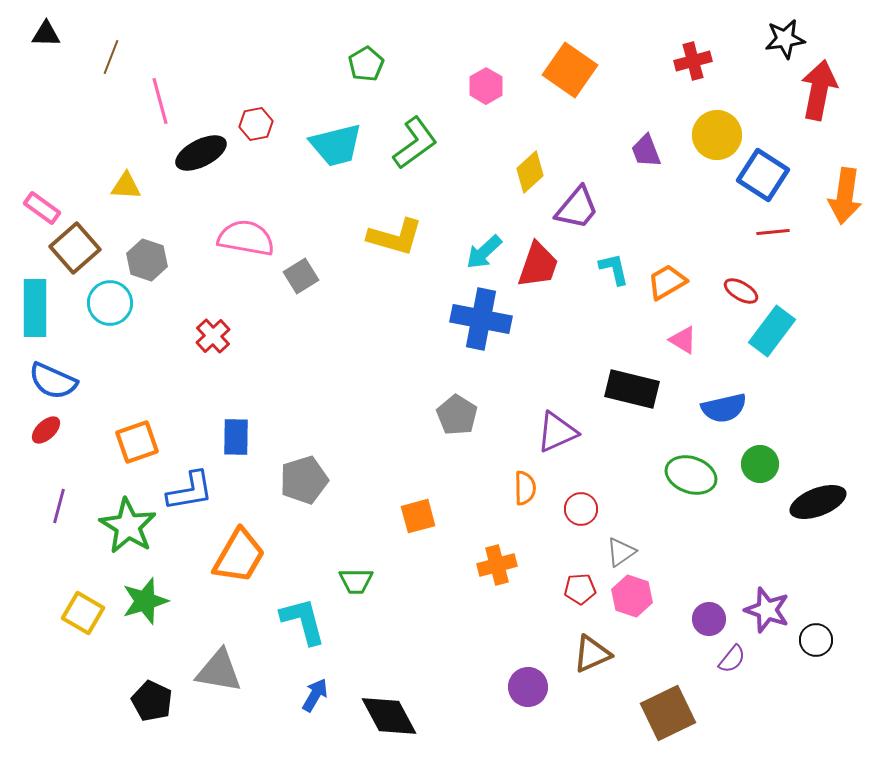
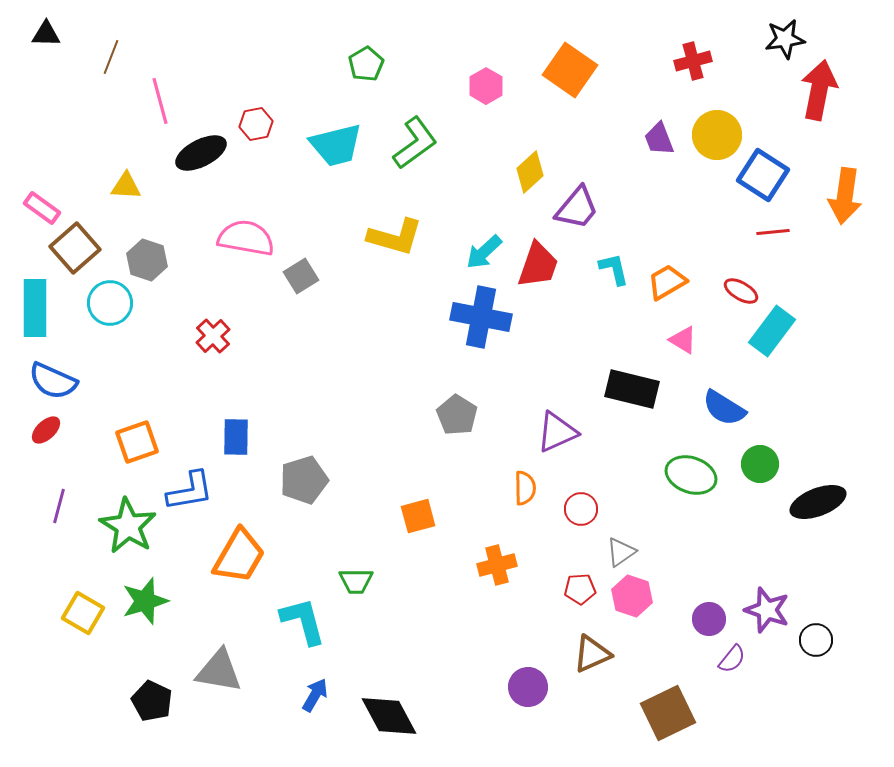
purple trapezoid at (646, 151): moved 13 px right, 12 px up
blue cross at (481, 319): moved 2 px up
blue semicircle at (724, 408): rotated 45 degrees clockwise
